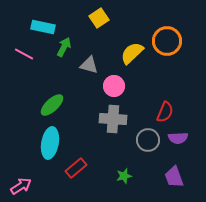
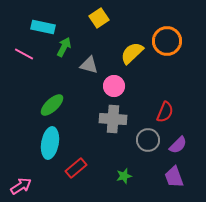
purple semicircle: moved 7 px down; rotated 42 degrees counterclockwise
